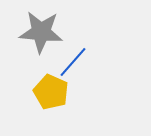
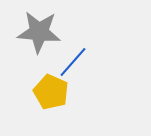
gray star: moved 2 px left
